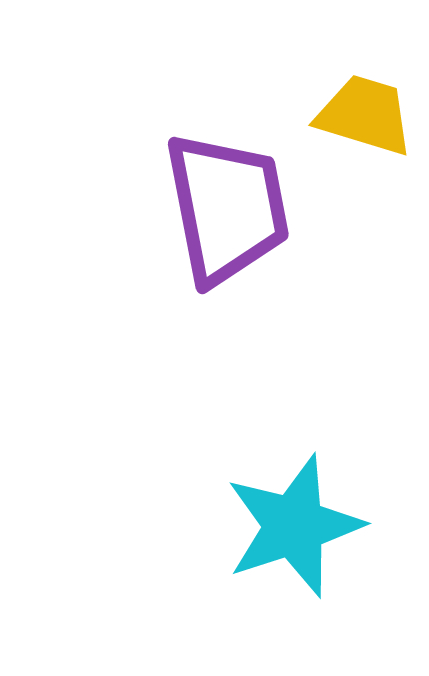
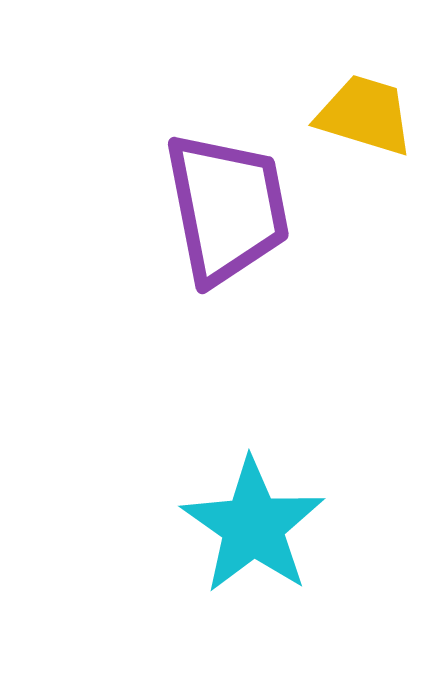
cyan star: moved 41 px left; rotated 19 degrees counterclockwise
